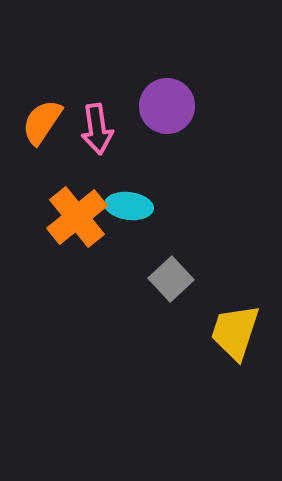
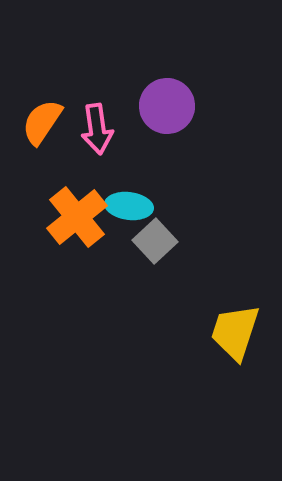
gray square: moved 16 px left, 38 px up
